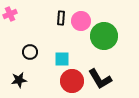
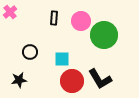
pink cross: moved 2 px up; rotated 16 degrees counterclockwise
black rectangle: moved 7 px left
green circle: moved 1 px up
